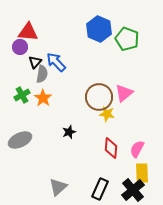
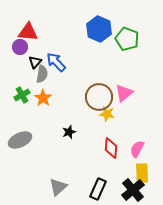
black rectangle: moved 2 px left
